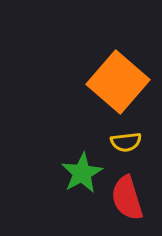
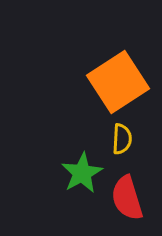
orange square: rotated 16 degrees clockwise
yellow semicircle: moved 4 px left, 3 px up; rotated 80 degrees counterclockwise
